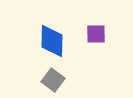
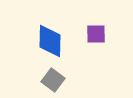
blue diamond: moved 2 px left
